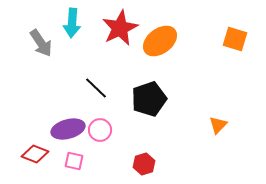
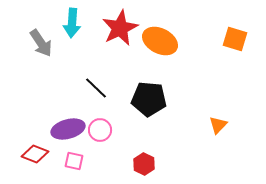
orange ellipse: rotated 64 degrees clockwise
black pentagon: rotated 24 degrees clockwise
red hexagon: rotated 15 degrees counterclockwise
